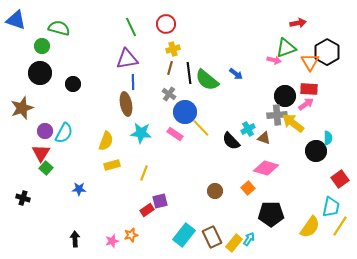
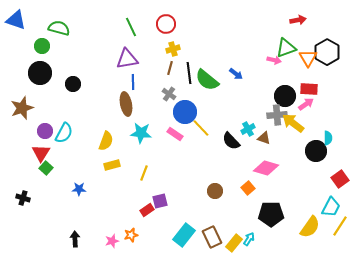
red arrow at (298, 23): moved 3 px up
orange triangle at (310, 62): moved 2 px left, 4 px up
cyan trapezoid at (331, 207): rotated 15 degrees clockwise
